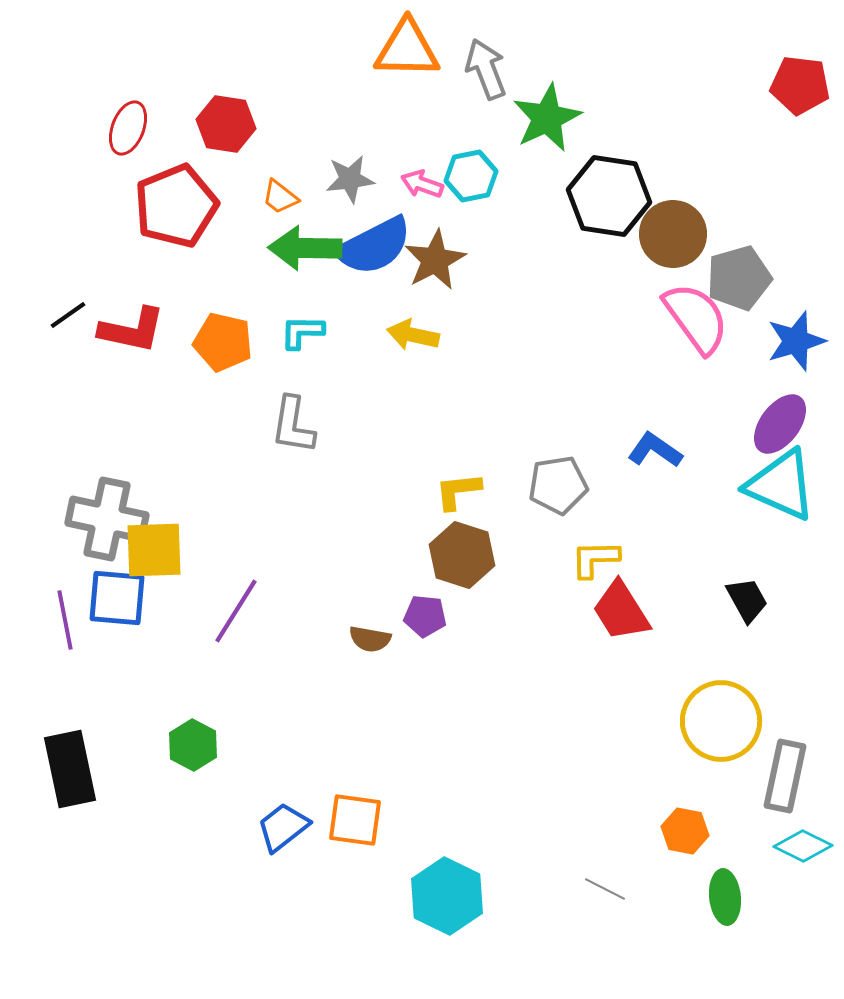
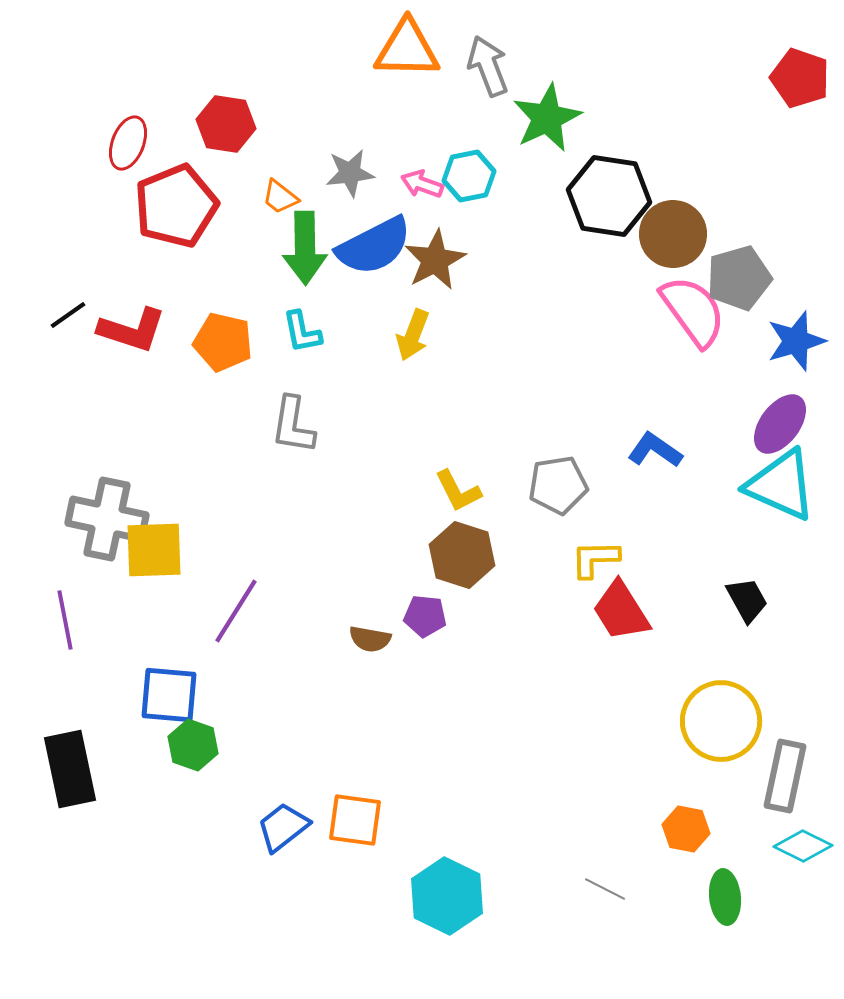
gray arrow at (486, 69): moved 2 px right, 3 px up
red pentagon at (800, 85): moved 7 px up; rotated 12 degrees clockwise
red ellipse at (128, 128): moved 15 px down
cyan hexagon at (471, 176): moved 2 px left
gray star at (350, 179): moved 6 px up
green arrow at (305, 248): rotated 92 degrees counterclockwise
pink semicircle at (696, 318): moved 3 px left, 7 px up
red L-shape at (132, 330): rotated 6 degrees clockwise
cyan L-shape at (302, 332): rotated 102 degrees counterclockwise
yellow arrow at (413, 335): rotated 81 degrees counterclockwise
yellow L-shape at (458, 491): rotated 111 degrees counterclockwise
blue square at (117, 598): moved 52 px right, 97 px down
green hexagon at (193, 745): rotated 9 degrees counterclockwise
orange hexagon at (685, 831): moved 1 px right, 2 px up
